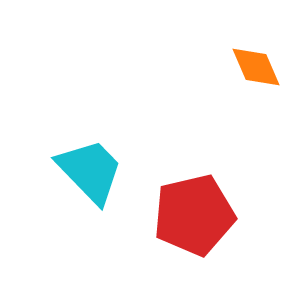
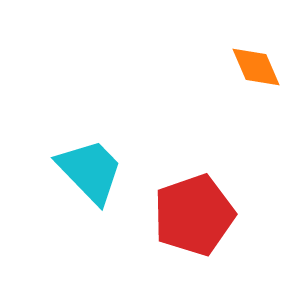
red pentagon: rotated 6 degrees counterclockwise
